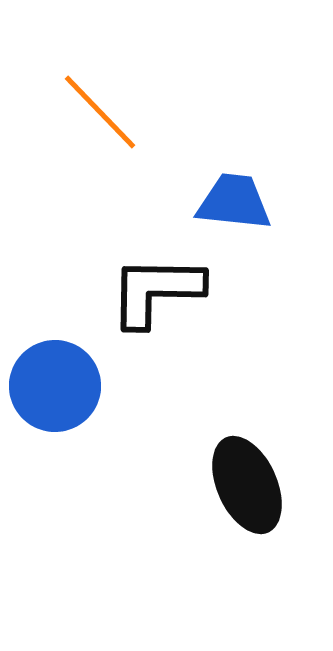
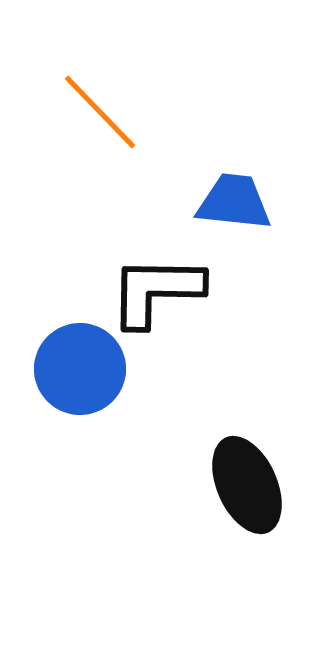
blue circle: moved 25 px right, 17 px up
